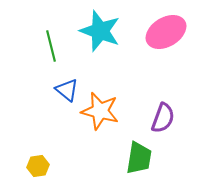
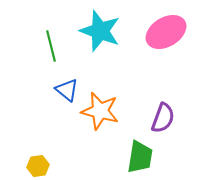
green trapezoid: moved 1 px right, 1 px up
